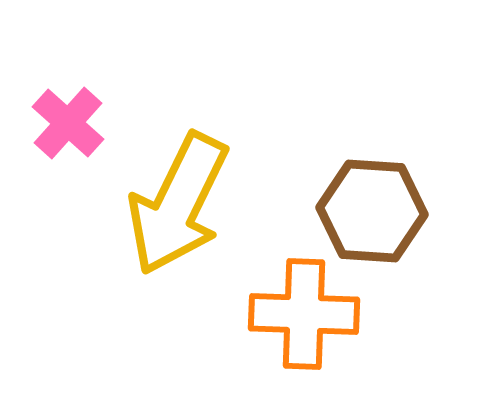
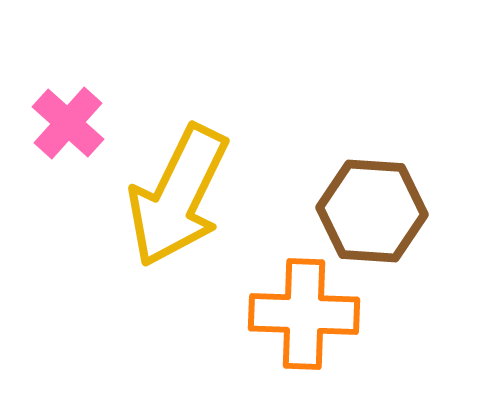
yellow arrow: moved 8 px up
